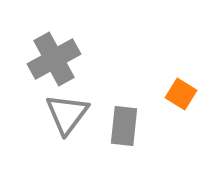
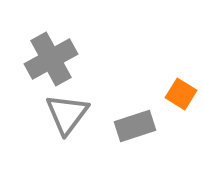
gray cross: moved 3 px left
gray rectangle: moved 11 px right; rotated 66 degrees clockwise
